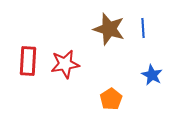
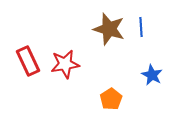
blue line: moved 2 px left, 1 px up
red rectangle: rotated 28 degrees counterclockwise
